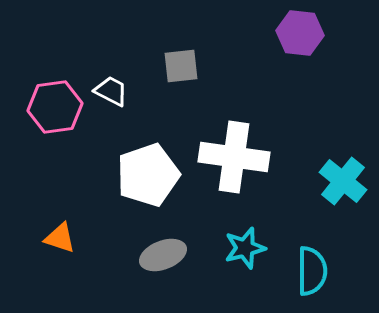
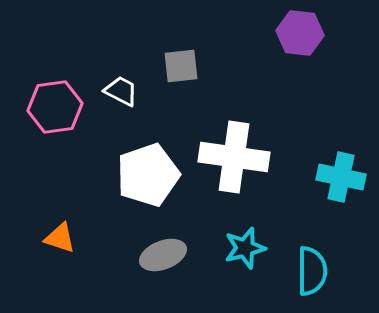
white trapezoid: moved 10 px right
cyan cross: moved 2 px left, 4 px up; rotated 27 degrees counterclockwise
